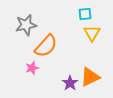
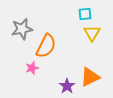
gray star: moved 4 px left, 4 px down
orange semicircle: rotated 15 degrees counterclockwise
purple star: moved 3 px left, 3 px down
